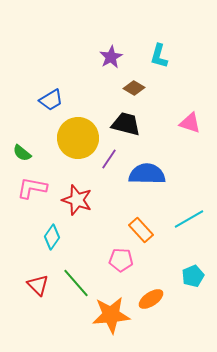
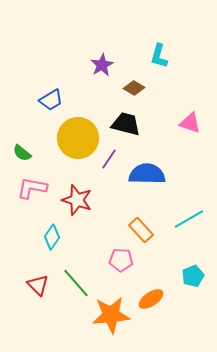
purple star: moved 9 px left, 8 px down
